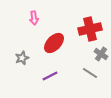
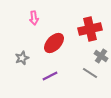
gray cross: moved 2 px down
